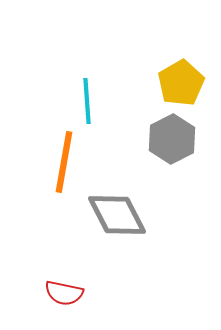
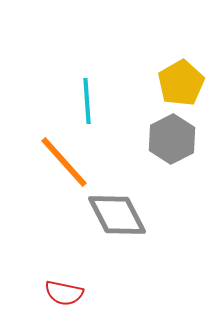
orange line: rotated 52 degrees counterclockwise
